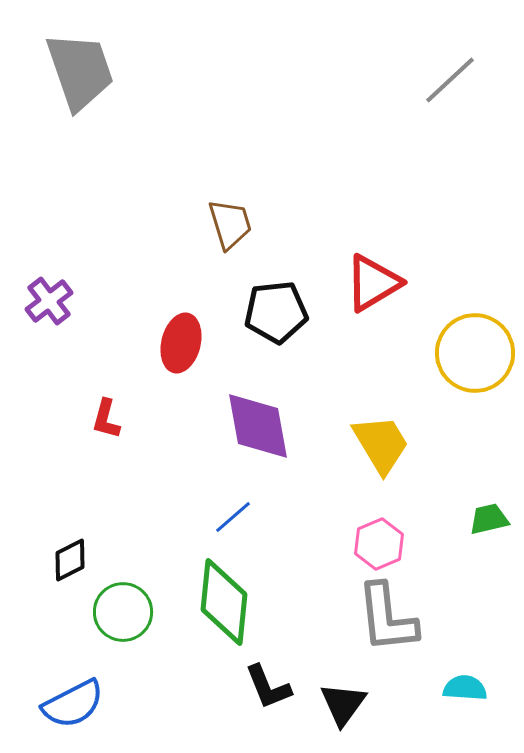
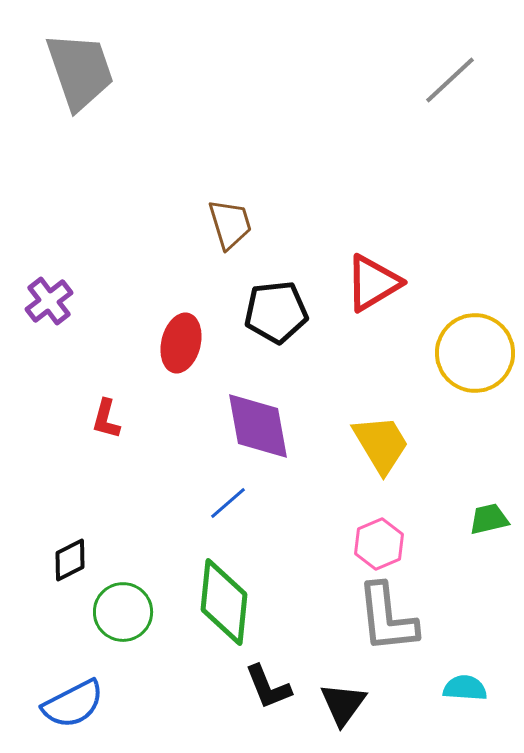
blue line: moved 5 px left, 14 px up
